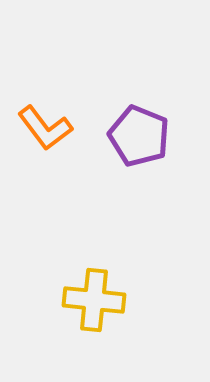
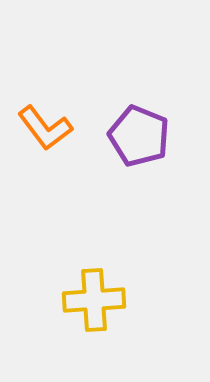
yellow cross: rotated 10 degrees counterclockwise
